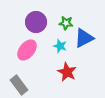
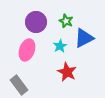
green star: moved 2 px up; rotated 16 degrees clockwise
cyan star: rotated 24 degrees clockwise
pink ellipse: rotated 20 degrees counterclockwise
